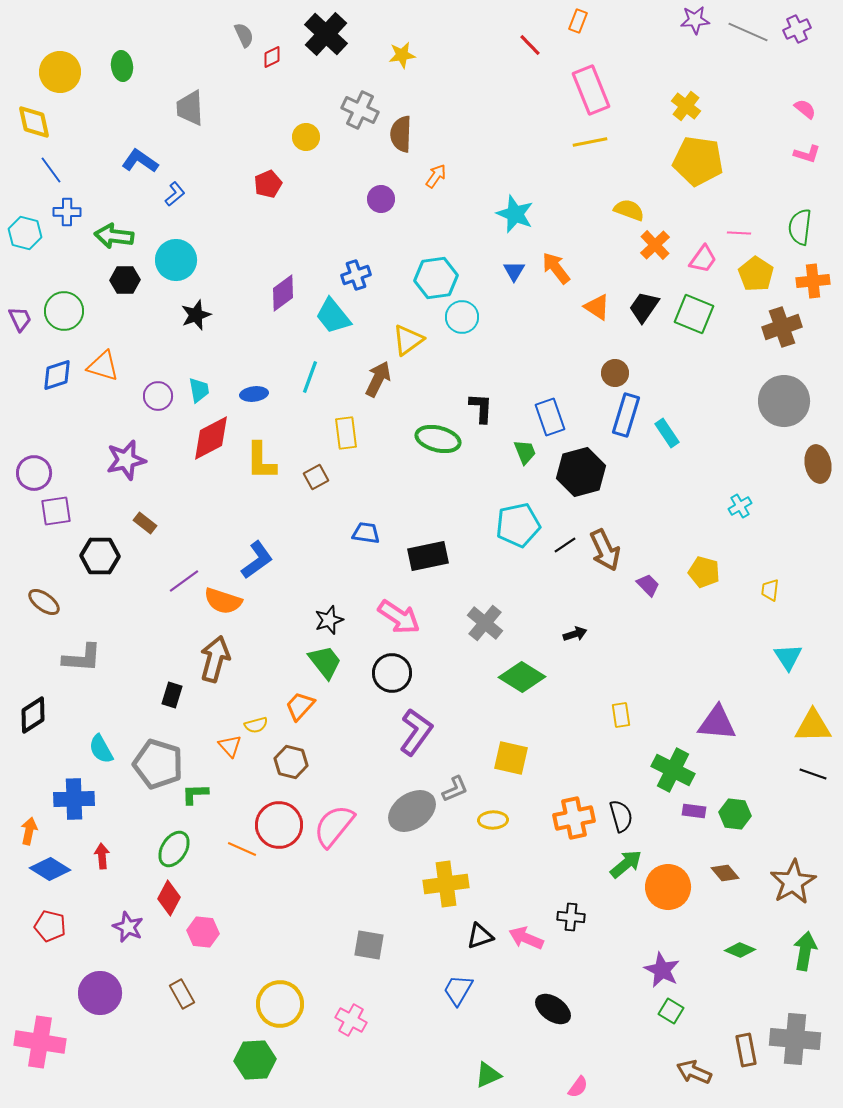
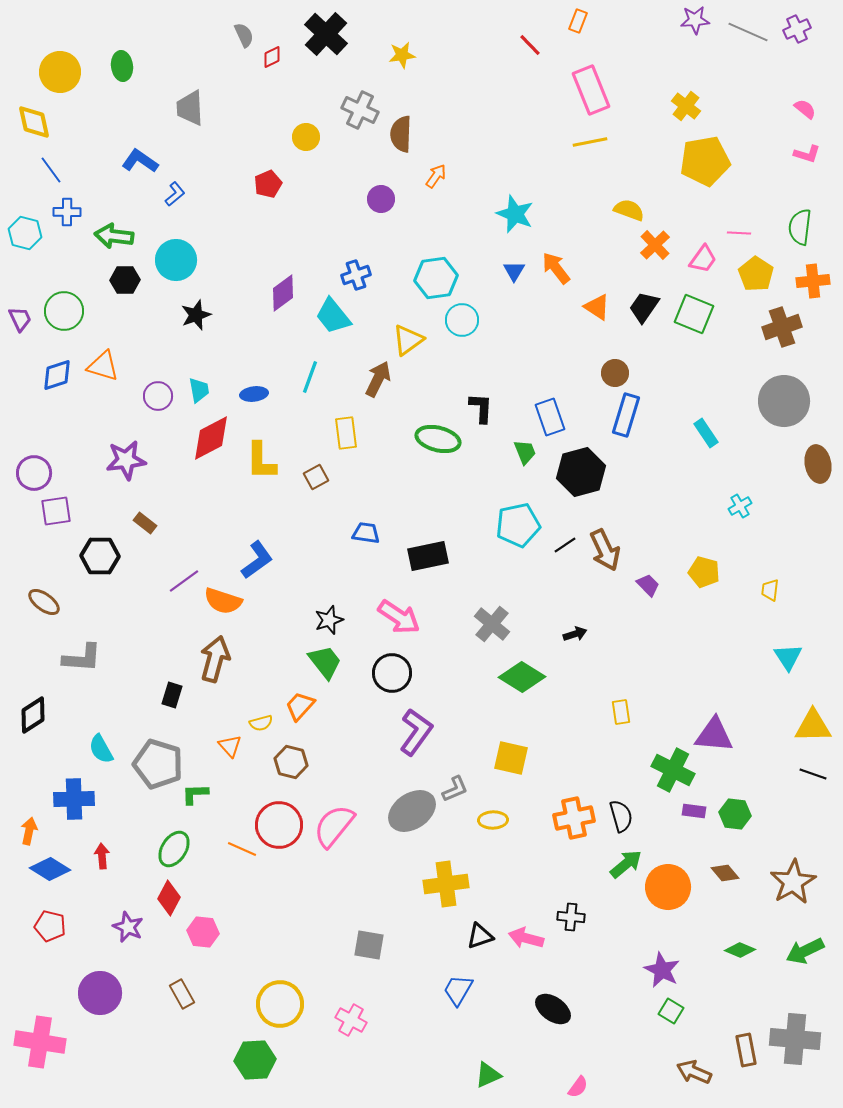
yellow pentagon at (698, 161): moved 7 px right; rotated 18 degrees counterclockwise
cyan circle at (462, 317): moved 3 px down
cyan rectangle at (667, 433): moved 39 px right
purple star at (126, 460): rotated 6 degrees clockwise
gray cross at (485, 623): moved 7 px right, 1 px down
yellow rectangle at (621, 715): moved 3 px up
purple triangle at (717, 723): moved 3 px left, 12 px down
yellow semicircle at (256, 725): moved 5 px right, 2 px up
pink arrow at (526, 938): rotated 8 degrees counterclockwise
green arrow at (805, 951): rotated 126 degrees counterclockwise
